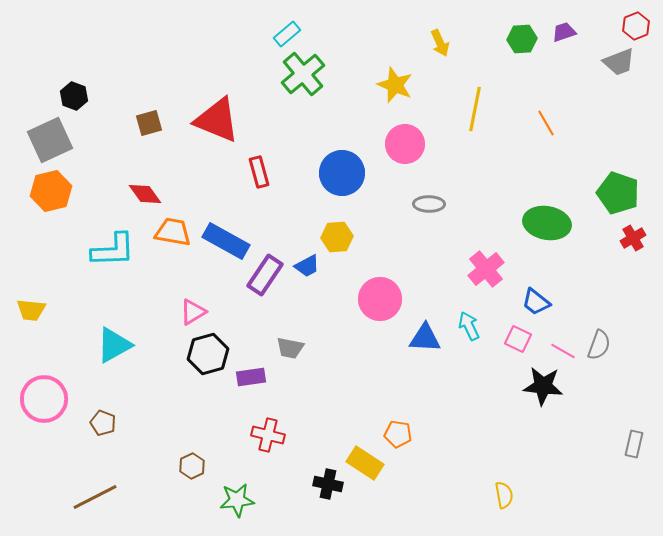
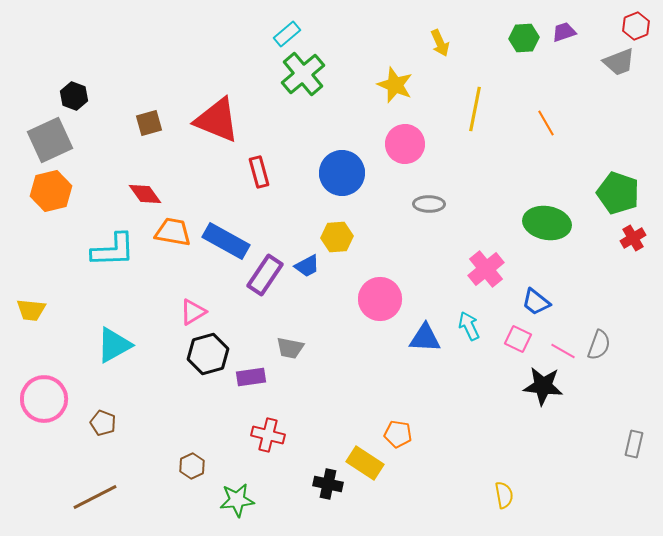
green hexagon at (522, 39): moved 2 px right, 1 px up
